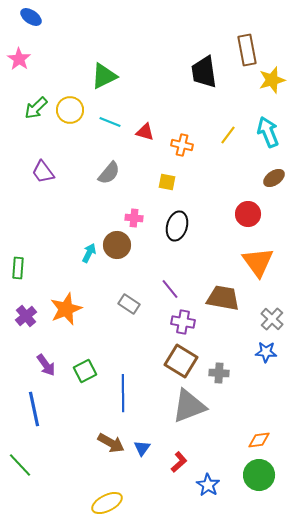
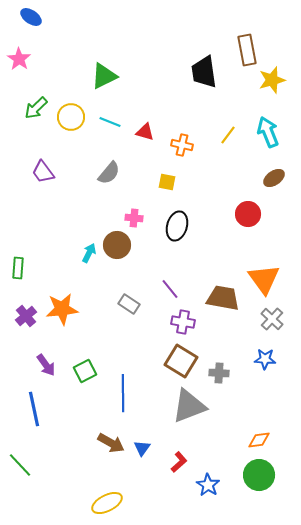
yellow circle at (70, 110): moved 1 px right, 7 px down
orange triangle at (258, 262): moved 6 px right, 17 px down
orange star at (66, 309): moved 4 px left; rotated 16 degrees clockwise
blue star at (266, 352): moved 1 px left, 7 px down
